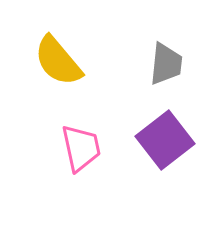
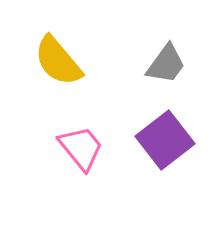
gray trapezoid: rotated 30 degrees clockwise
pink trapezoid: rotated 27 degrees counterclockwise
